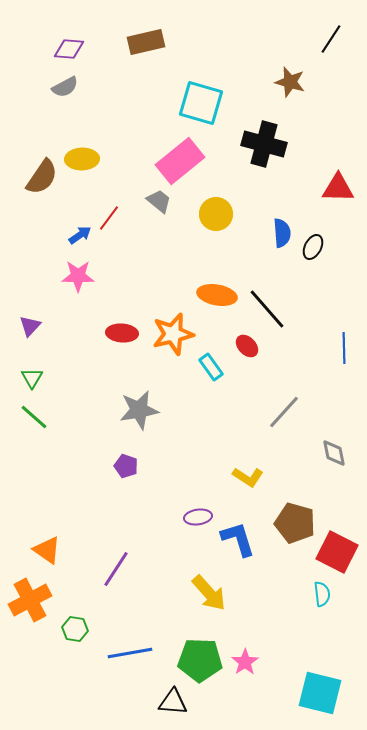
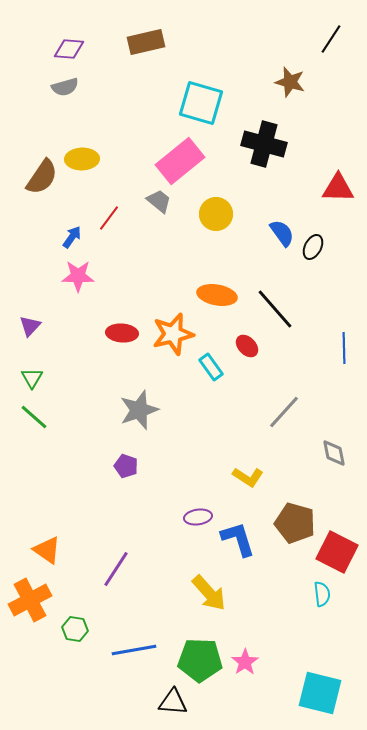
gray semicircle at (65, 87): rotated 12 degrees clockwise
blue semicircle at (282, 233): rotated 32 degrees counterclockwise
blue arrow at (80, 235): moved 8 px left, 2 px down; rotated 20 degrees counterclockwise
black line at (267, 309): moved 8 px right
gray star at (139, 410): rotated 9 degrees counterclockwise
blue line at (130, 653): moved 4 px right, 3 px up
